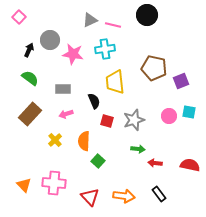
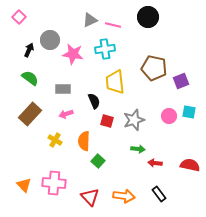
black circle: moved 1 px right, 2 px down
yellow cross: rotated 16 degrees counterclockwise
